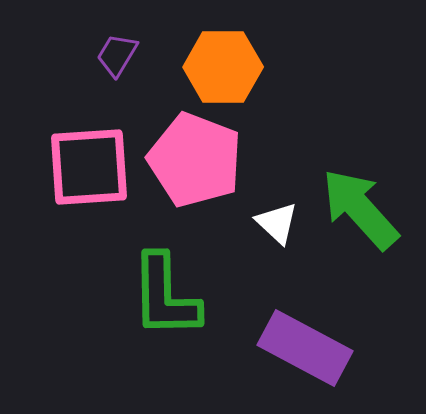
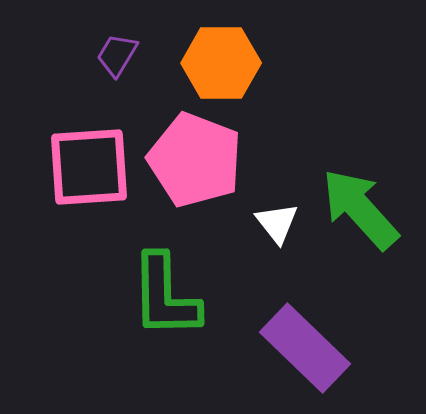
orange hexagon: moved 2 px left, 4 px up
white triangle: rotated 9 degrees clockwise
purple rectangle: rotated 16 degrees clockwise
